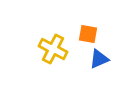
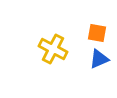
orange square: moved 9 px right, 1 px up
